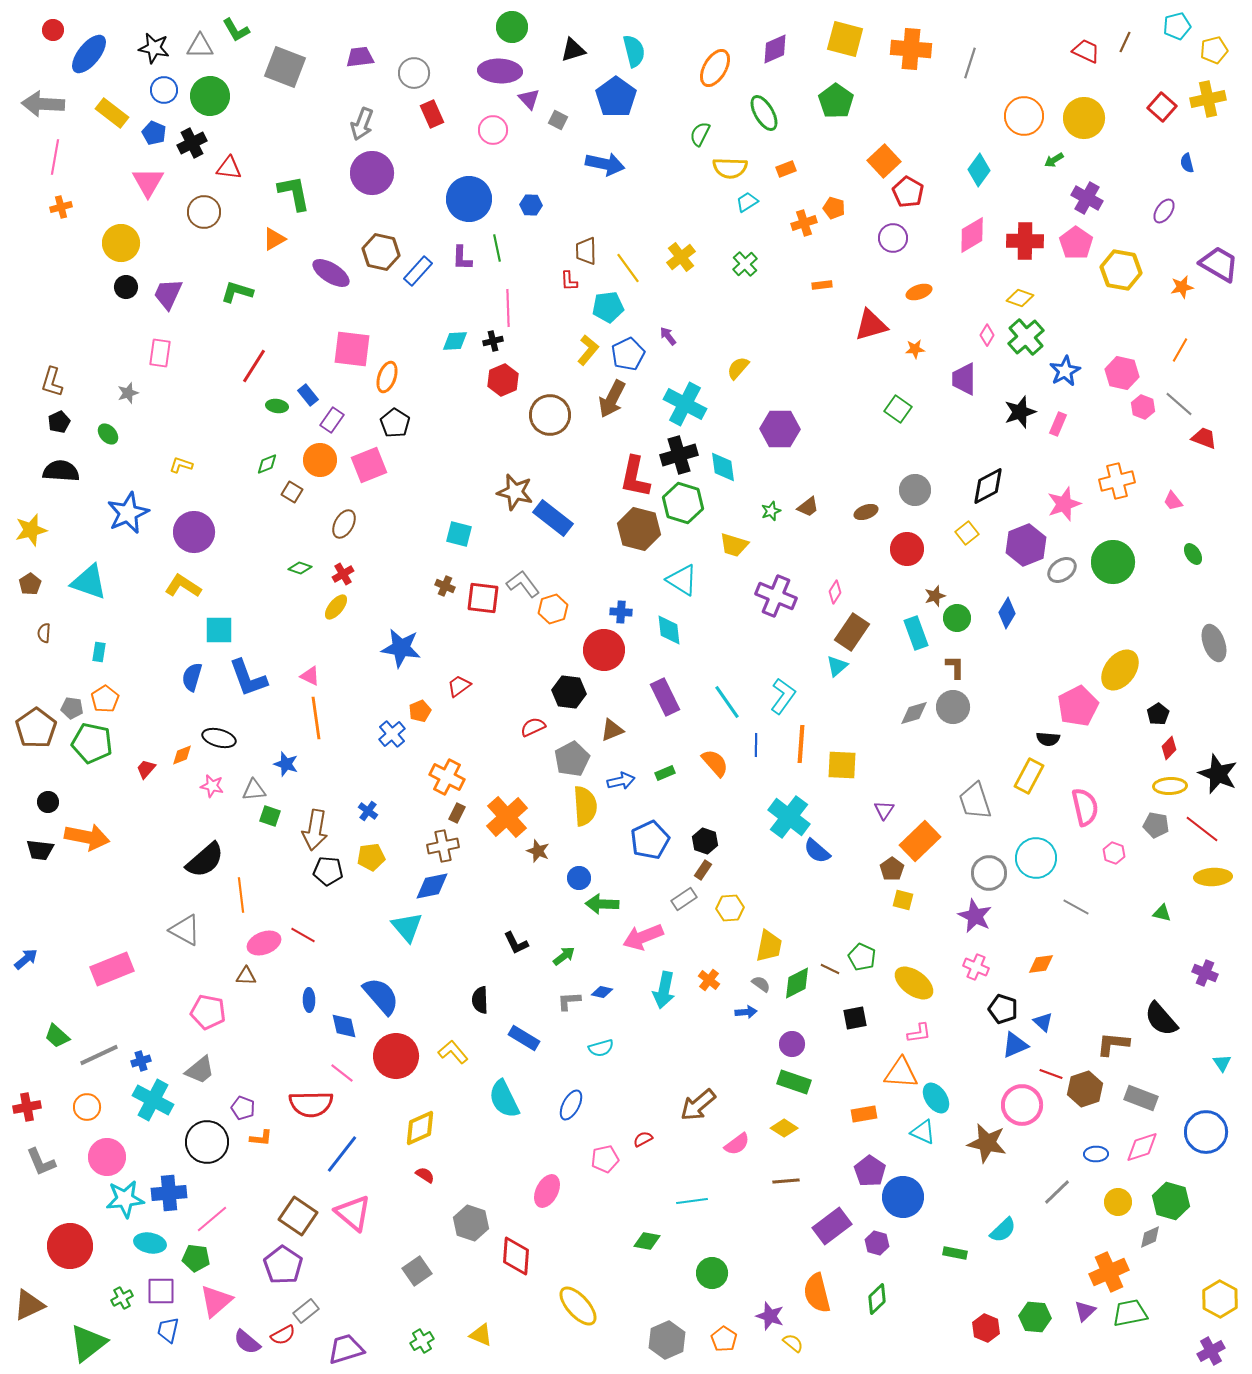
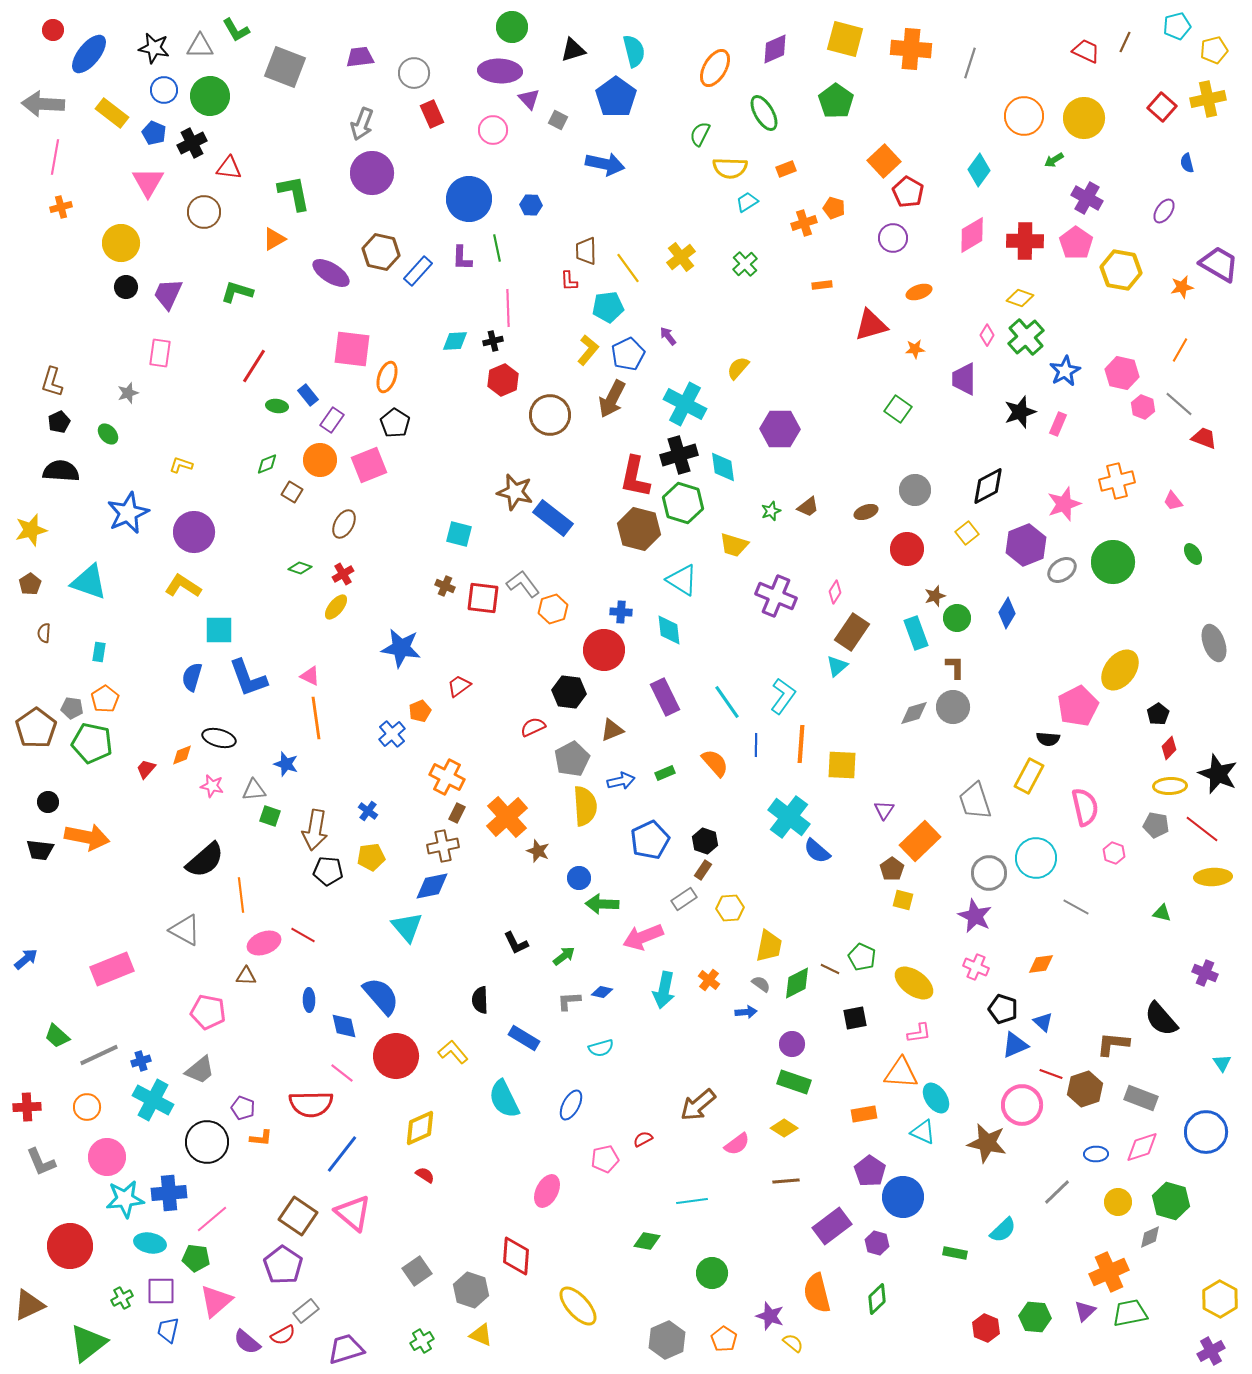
red cross at (27, 1107): rotated 8 degrees clockwise
gray hexagon at (471, 1223): moved 67 px down
